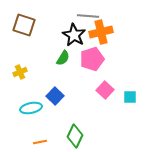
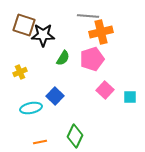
black star: moved 31 px left; rotated 30 degrees counterclockwise
